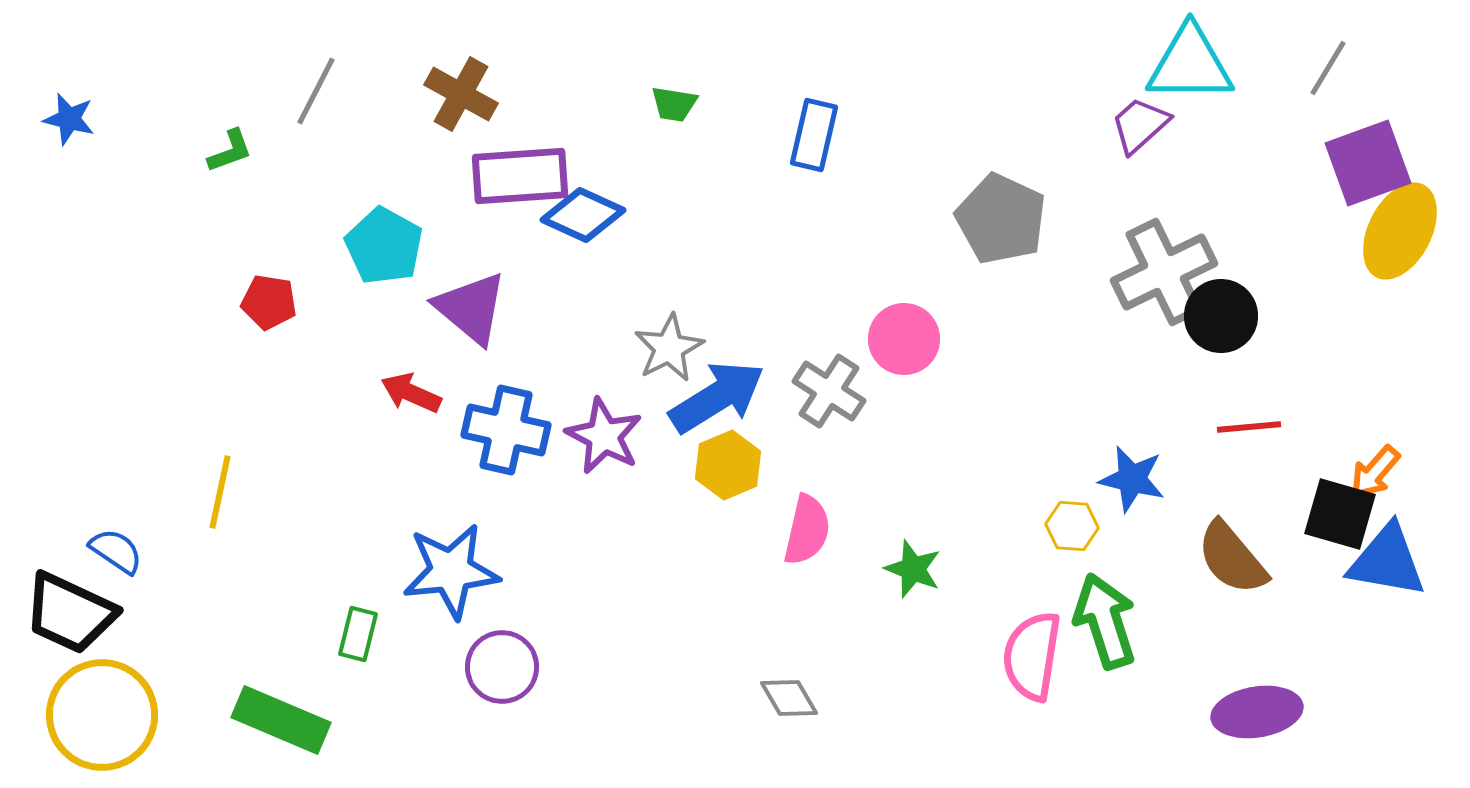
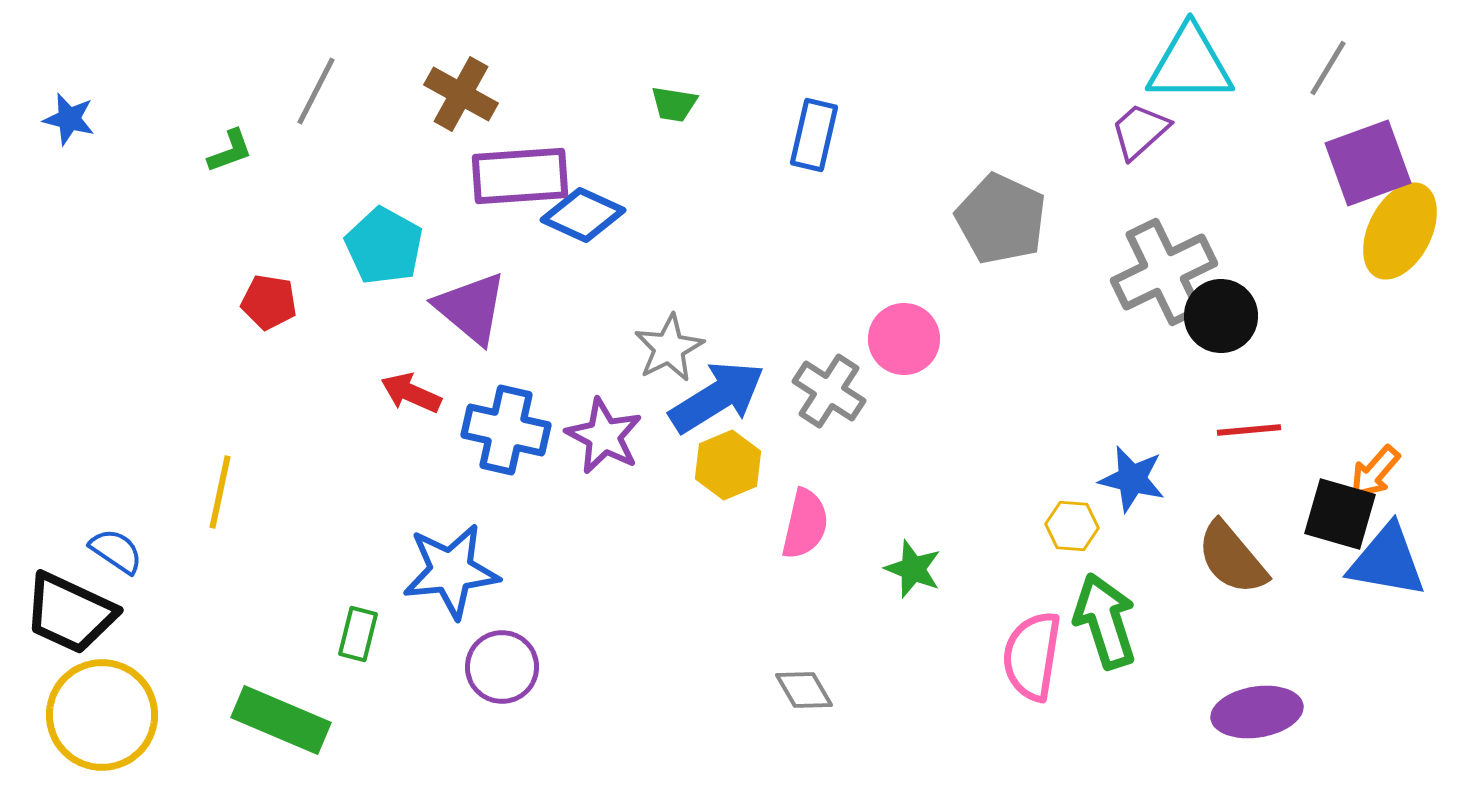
purple trapezoid at (1140, 125): moved 6 px down
red line at (1249, 427): moved 3 px down
pink semicircle at (807, 530): moved 2 px left, 6 px up
gray diamond at (789, 698): moved 15 px right, 8 px up
